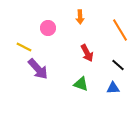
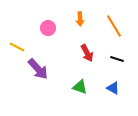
orange arrow: moved 2 px down
orange line: moved 6 px left, 4 px up
yellow line: moved 7 px left
black line: moved 1 px left, 6 px up; rotated 24 degrees counterclockwise
green triangle: moved 1 px left, 3 px down
blue triangle: rotated 32 degrees clockwise
